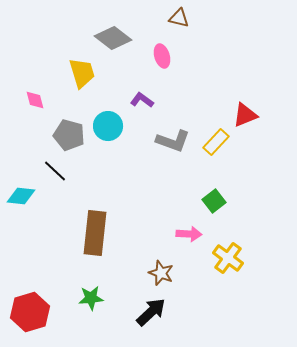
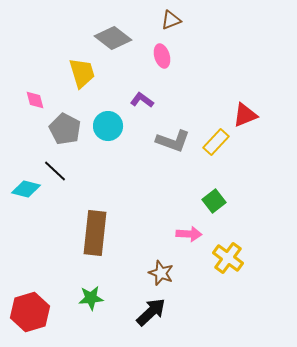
brown triangle: moved 8 px left, 2 px down; rotated 35 degrees counterclockwise
gray pentagon: moved 4 px left, 6 px up; rotated 12 degrees clockwise
cyan diamond: moved 5 px right, 7 px up; rotated 8 degrees clockwise
